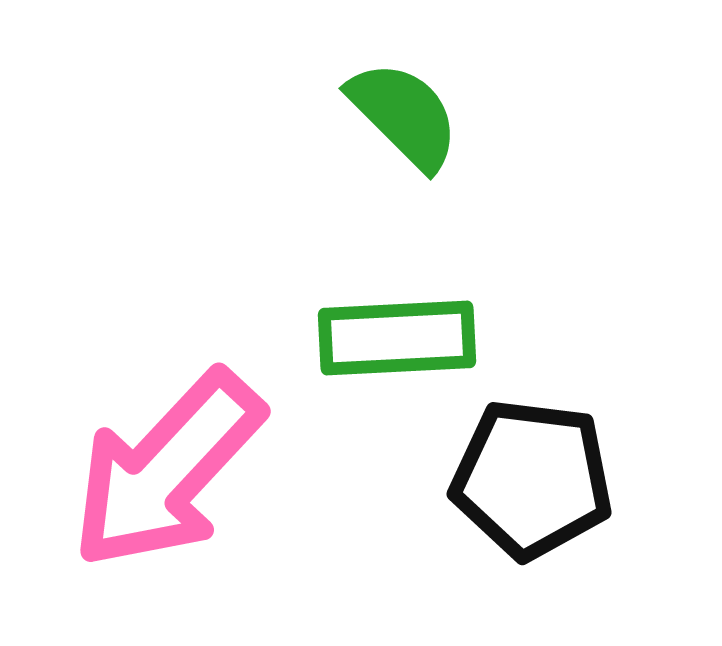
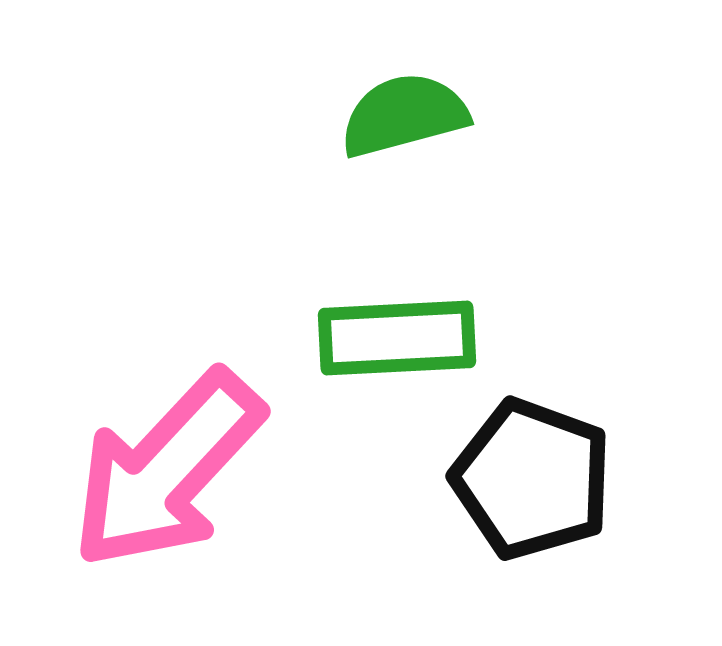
green semicircle: rotated 60 degrees counterclockwise
black pentagon: rotated 13 degrees clockwise
